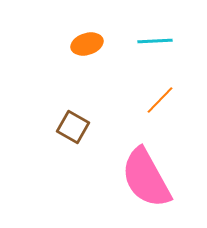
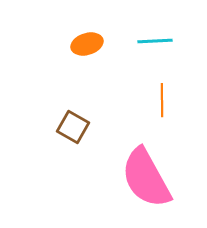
orange line: moved 2 px right; rotated 44 degrees counterclockwise
